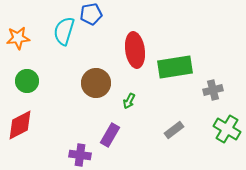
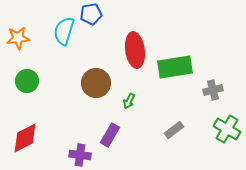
red diamond: moved 5 px right, 13 px down
